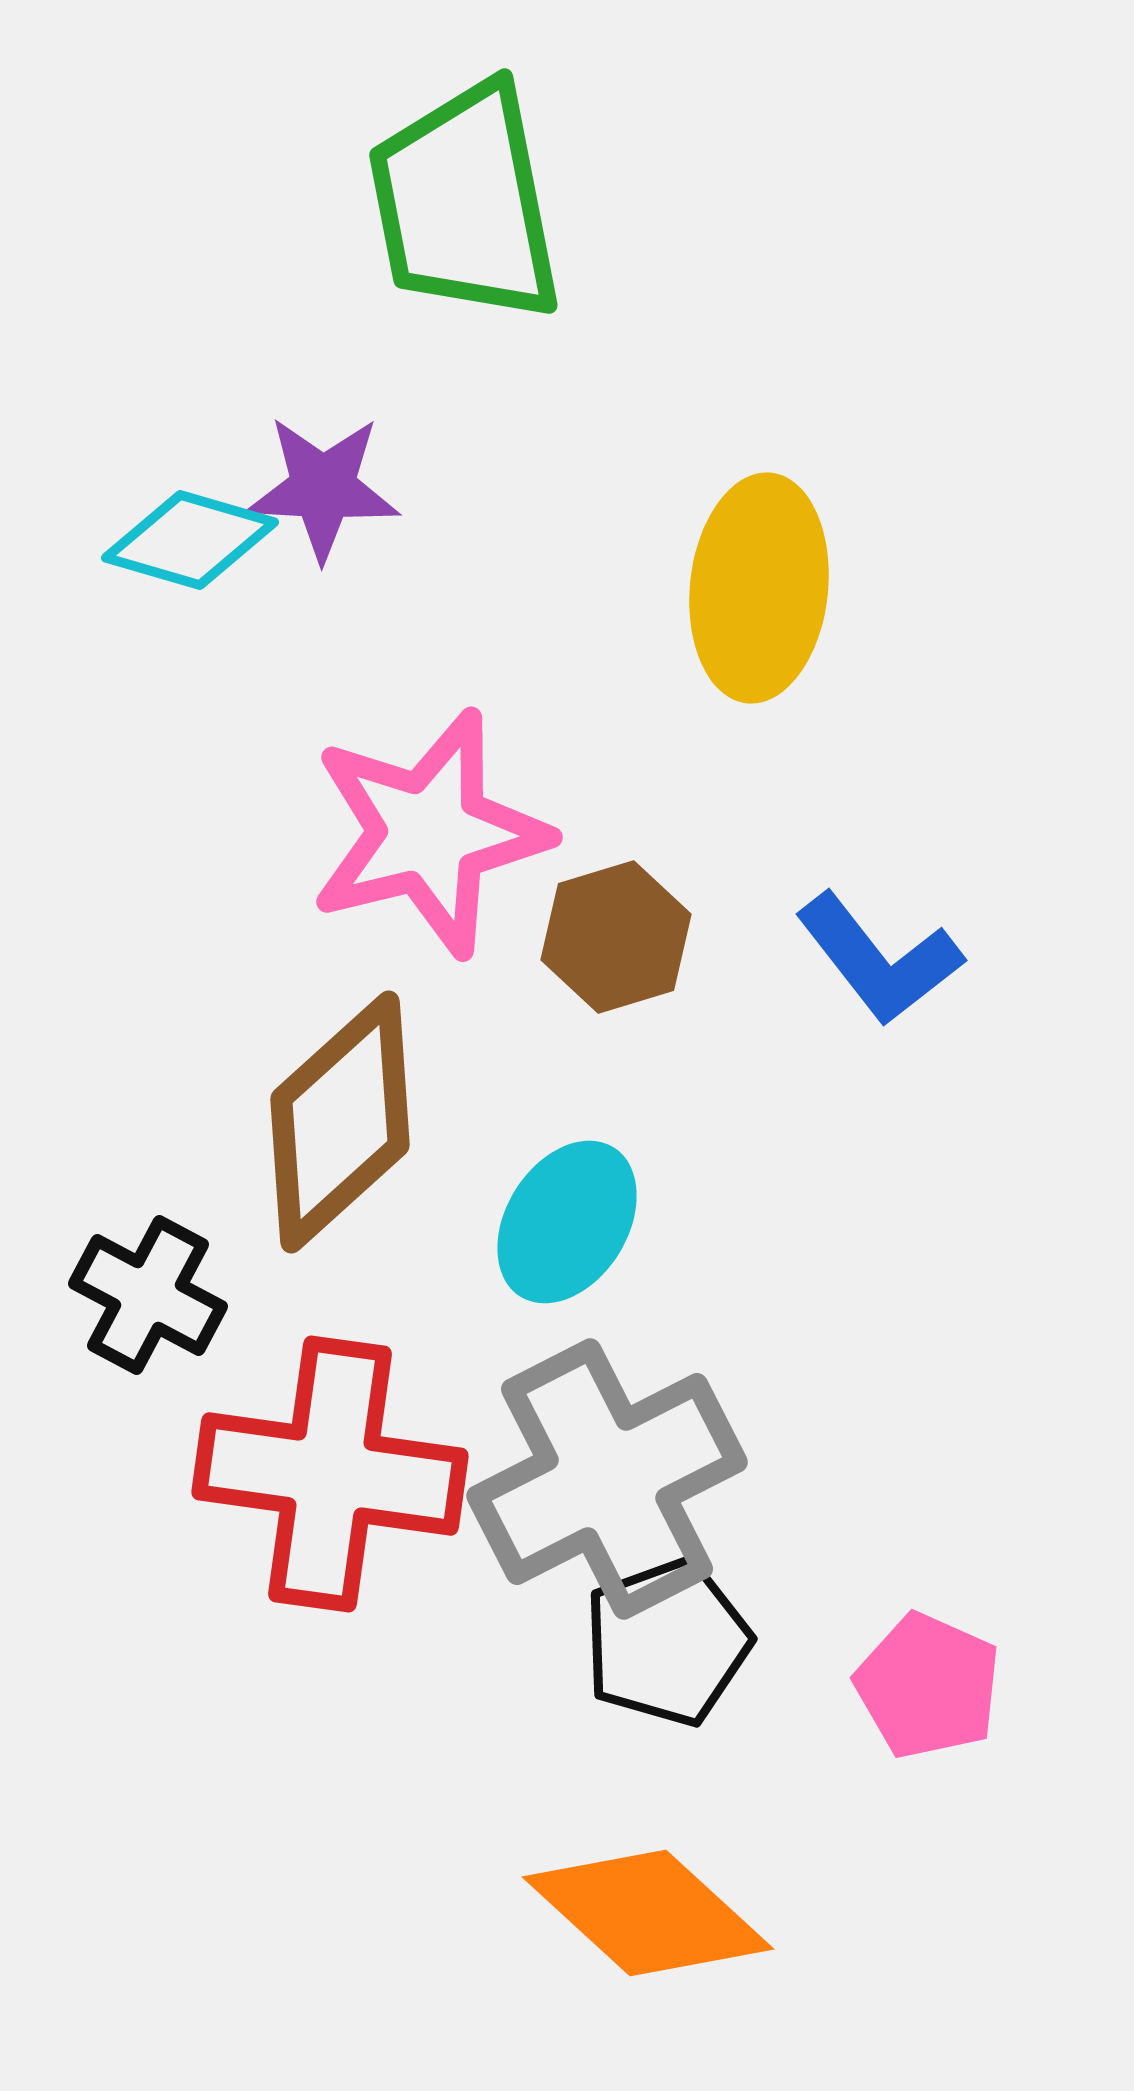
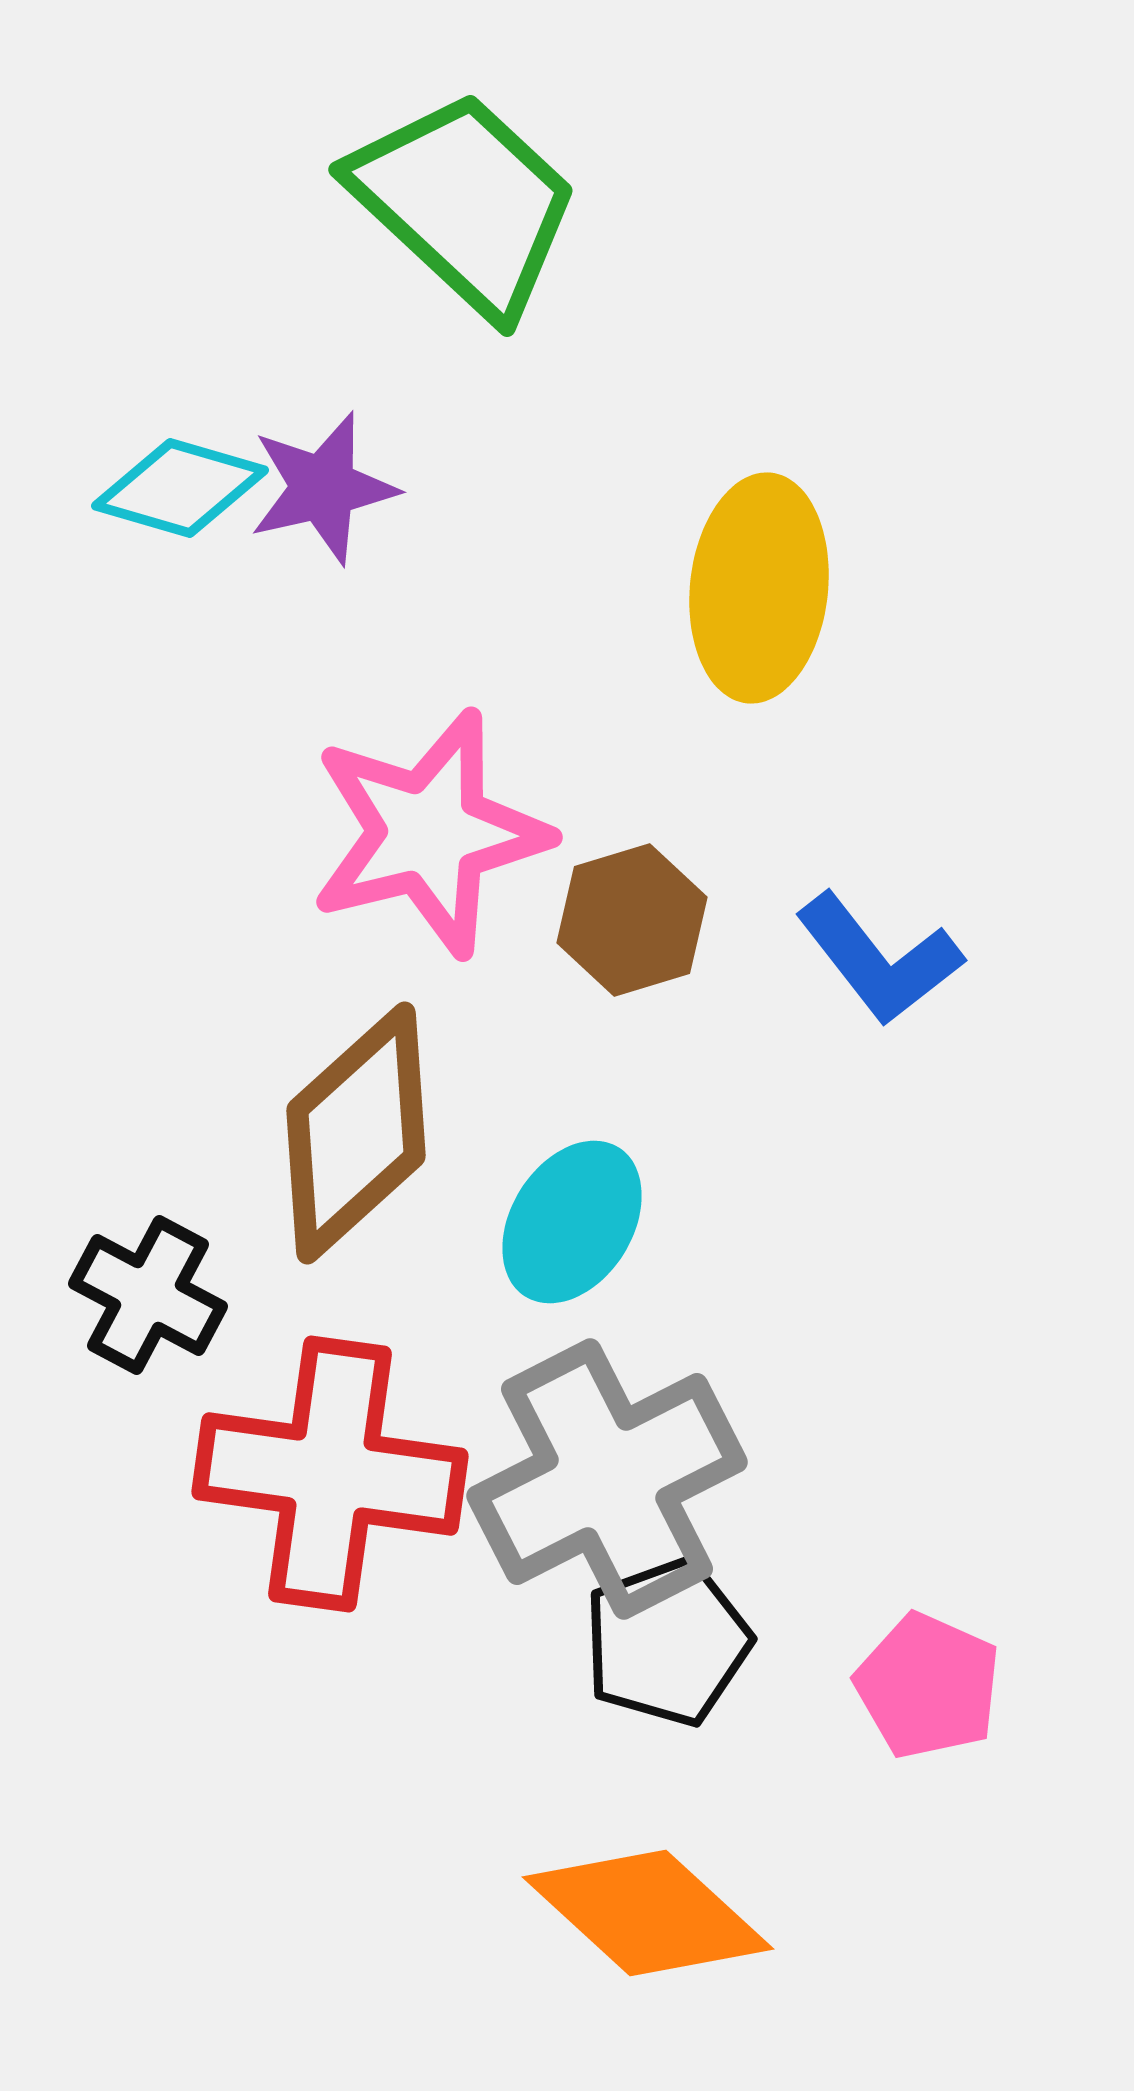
green trapezoid: rotated 144 degrees clockwise
purple star: rotated 16 degrees counterclockwise
cyan diamond: moved 10 px left, 52 px up
brown hexagon: moved 16 px right, 17 px up
brown diamond: moved 16 px right, 11 px down
cyan ellipse: moved 5 px right
